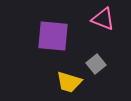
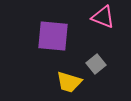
pink triangle: moved 2 px up
